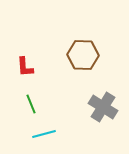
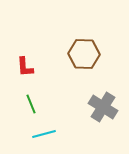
brown hexagon: moved 1 px right, 1 px up
